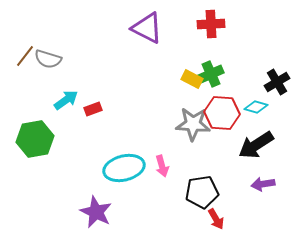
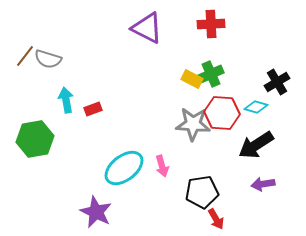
cyan arrow: rotated 65 degrees counterclockwise
cyan ellipse: rotated 24 degrees counterclockwise
